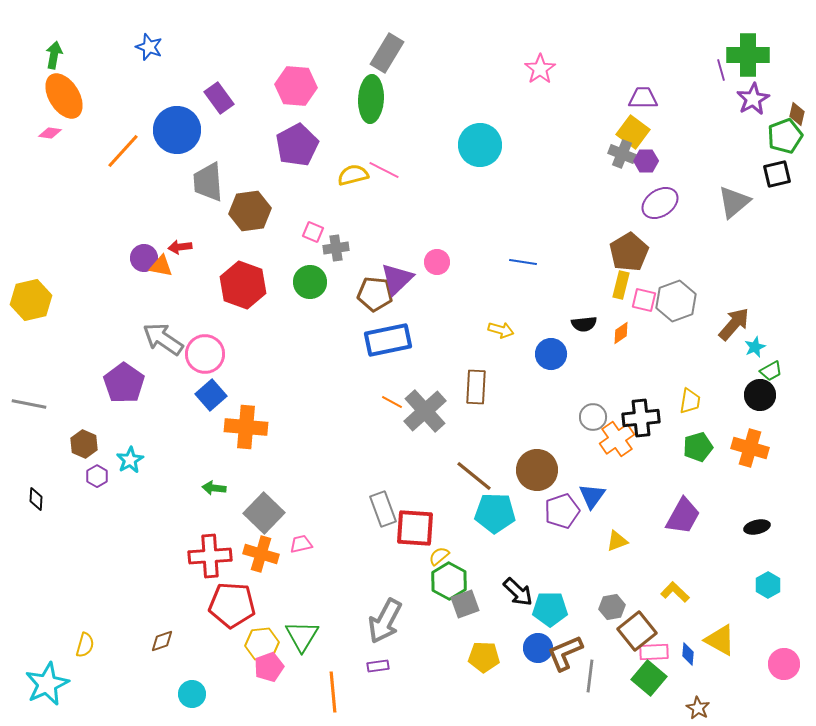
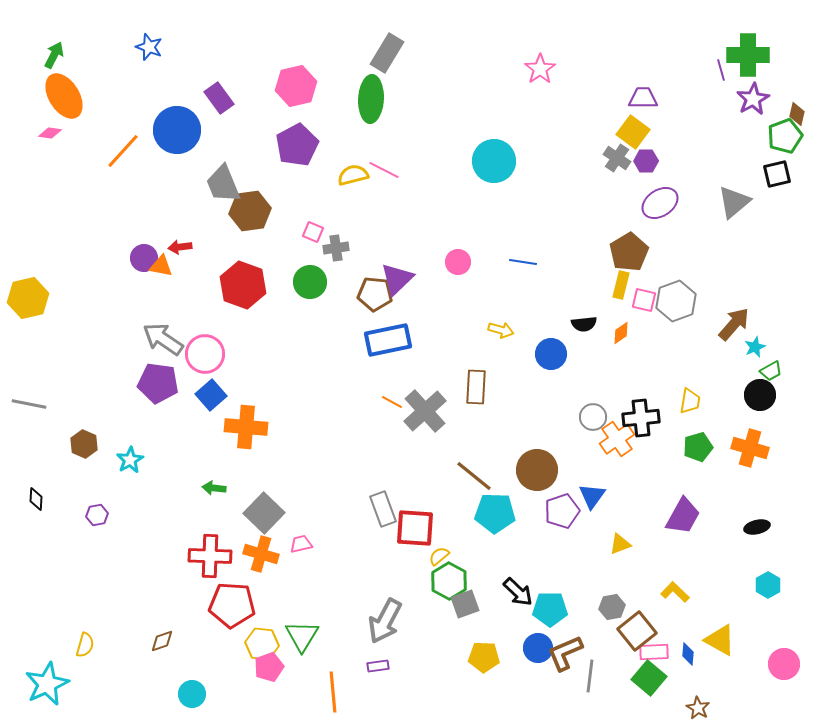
green arrow at (54, 55): rotated 16 degrees clockwise
pink hexagon at (296, 86): rotated 18 degrees counterclockwise
cyan circle at (480, 145): moved 14 px right, 16 px down
gray cross at (622, 154): moved 5 px left, 4 px down; rotated 12 degrees clockwise
gray trapezoid at (208, 182): moved 15 px right, 2 px down; rotated 18 degrees counterclockwise
pink circle at (437, 262): moved 21 px right
yellow hexagon at (31, 300): moved 3 px left, 2 px up
purple pentagon at (124, 383): moved 34 px right; rotated 27 degrees counterclockwise
purple hexagon at (97, 476): moved 39 px down; rotated 20 degrees clockwise
yellow triangle at (617, 541): moved 3 px right, 3 px down
red cross at (210, 556): rotated 6 degrees clockwise
yellow hexagon at (262, 644): rotated 12 degrees clockwise
